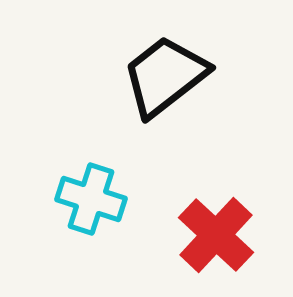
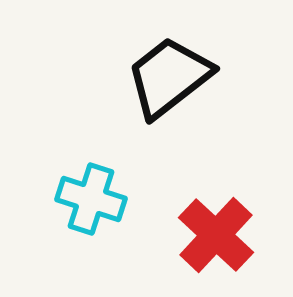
black trapezoid: moved 4 px right, 1 px down
